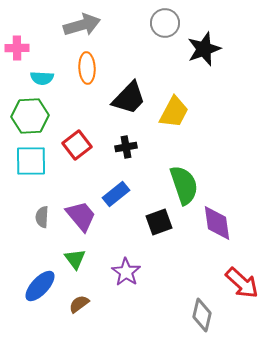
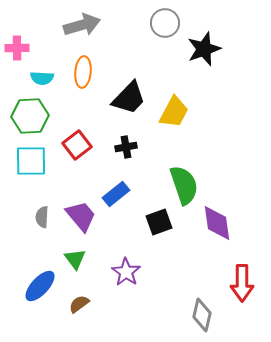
orange ellipse: moved 4 px left, 4 px down; rotated 8 degrees clockwise
red arrow: rotated 48 degrees clockwise
